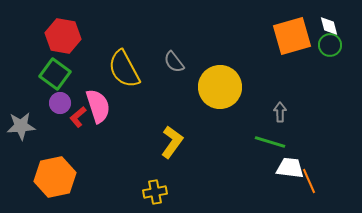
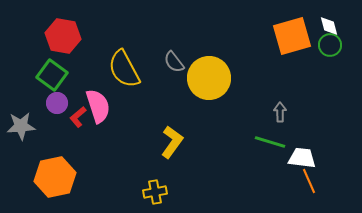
green square: moved 3 px left, 1 px down
yellow circle: moved 11 px left, 9 px up
purple circle: moved 3 px left
white trapezoid: moved 12 px right, 10 px up
